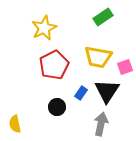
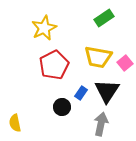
green rectangle: moved 1 px right, 1 px down
pink square: moved 4 px up; rotated 21 degrees counterclockwise
black circle: moved 5 px right
yellow semicircle: moved 1 px up
